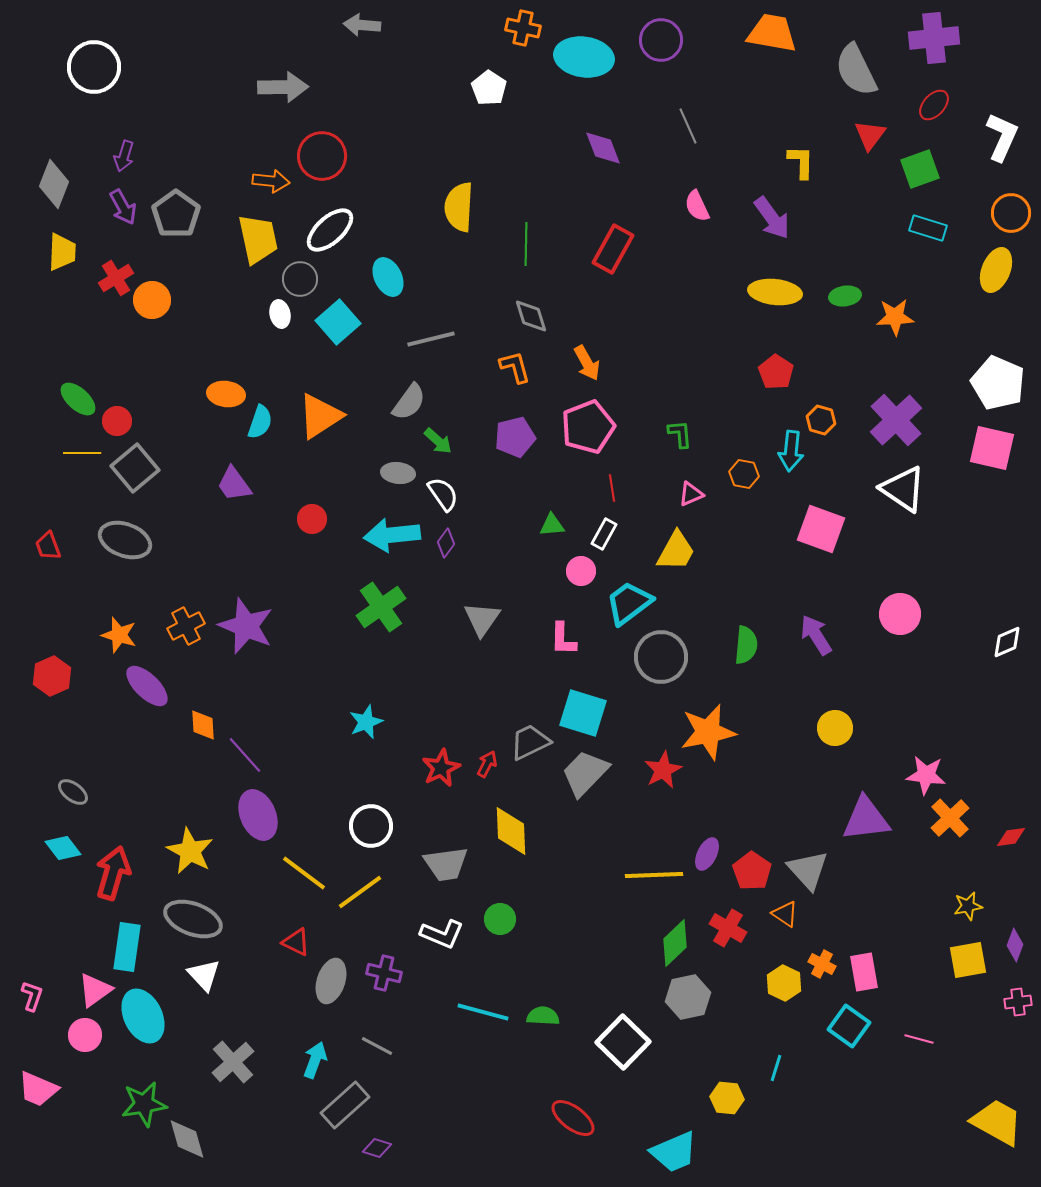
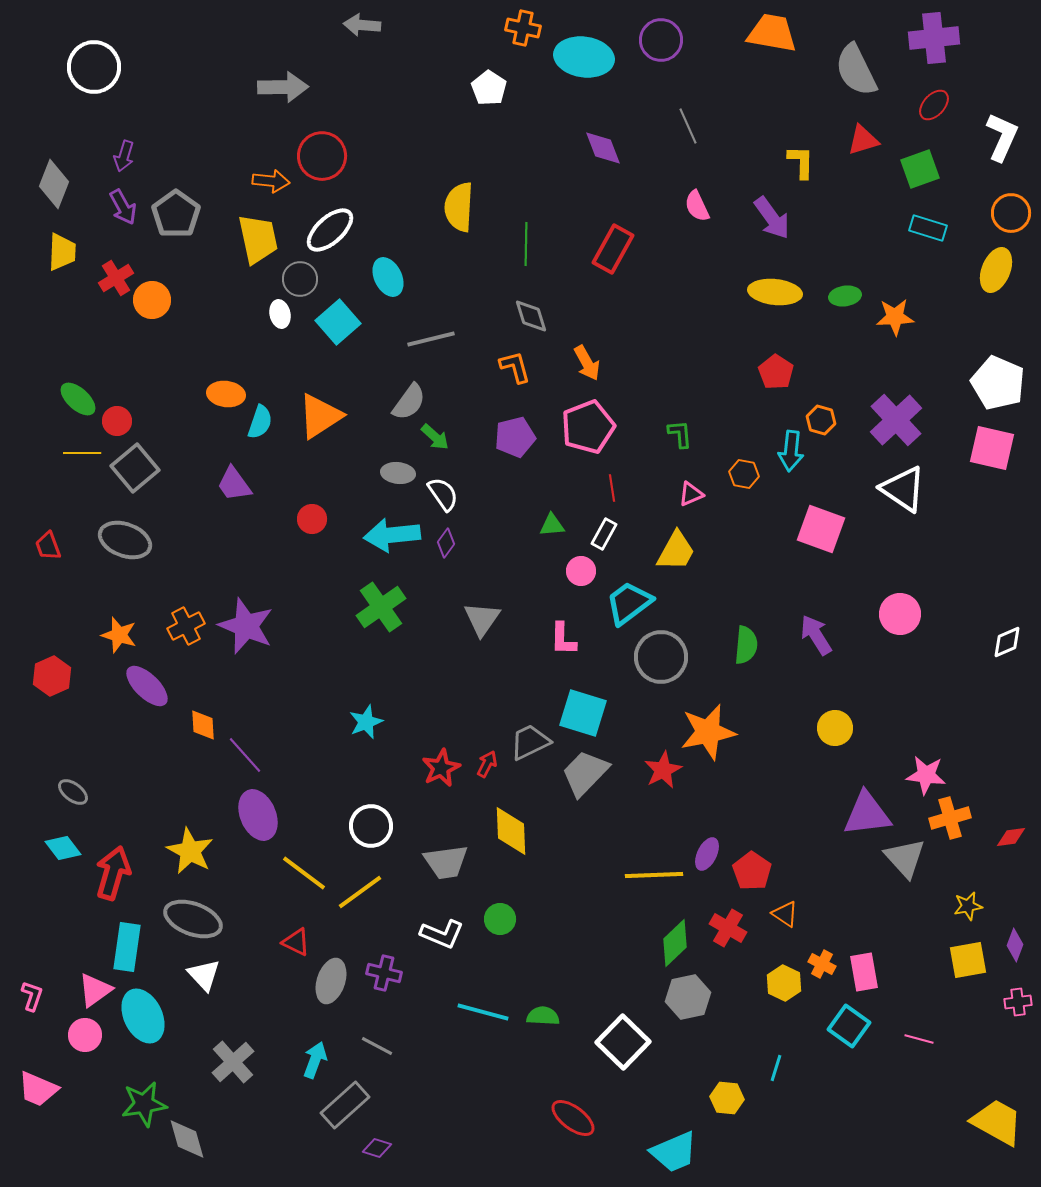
red triangle at (870, 135): moved 7 px left, 5 px down; rotated 36 degrees clockwise
green arrow at (438, 441): moved 3 px left, 4 px up
orange cross at (950, 818): rotated 27 degrees clockwise
purple triangle at (866, 819): moved 1 px right, 5 px up
gray trapezoid at (446, 864): moved 2 px up
gray triangle at (808, 870): moved 97 px right, 12 px up
